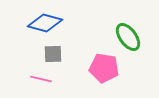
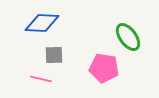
blue diamond: moved 3 px left; rotated 12 degrees counterclockwise
gray square: moved 1 px right, 1 px down
